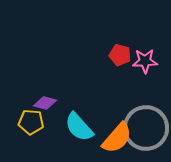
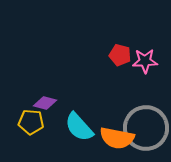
orange semicircle: rotated 60 degrees clockwise
